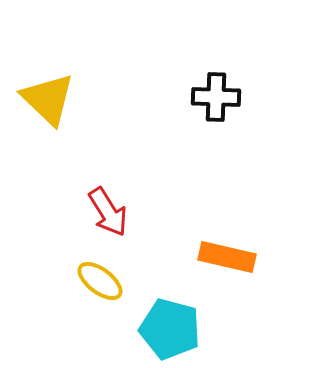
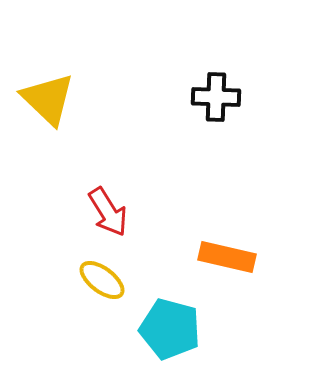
yellow ellipse: moved 2 px right, 1 px up
